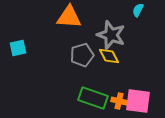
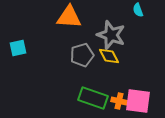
cyan semicircle: rotated 48 degrees counterclockwise
